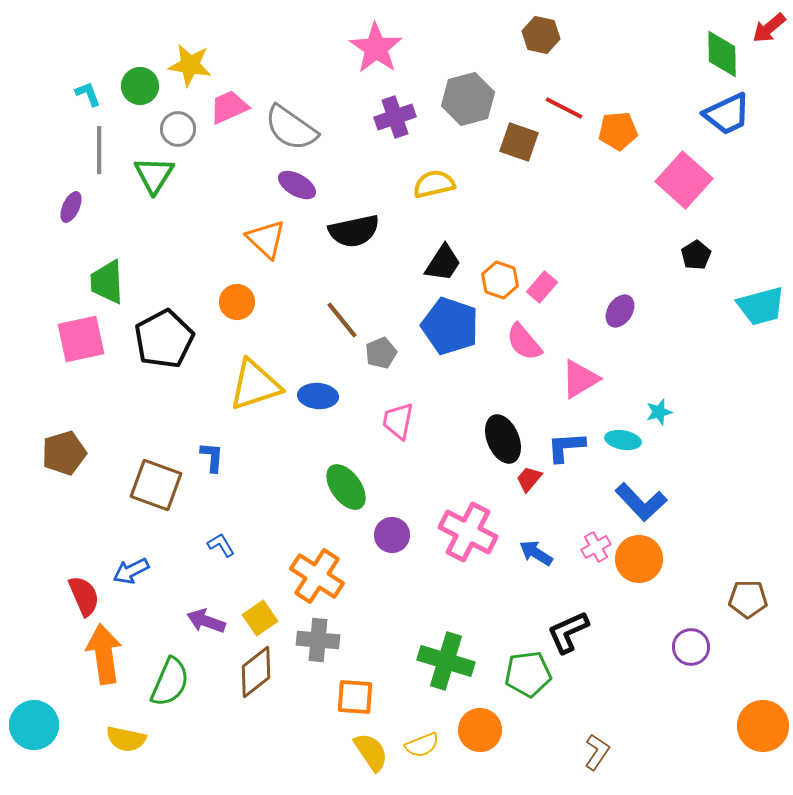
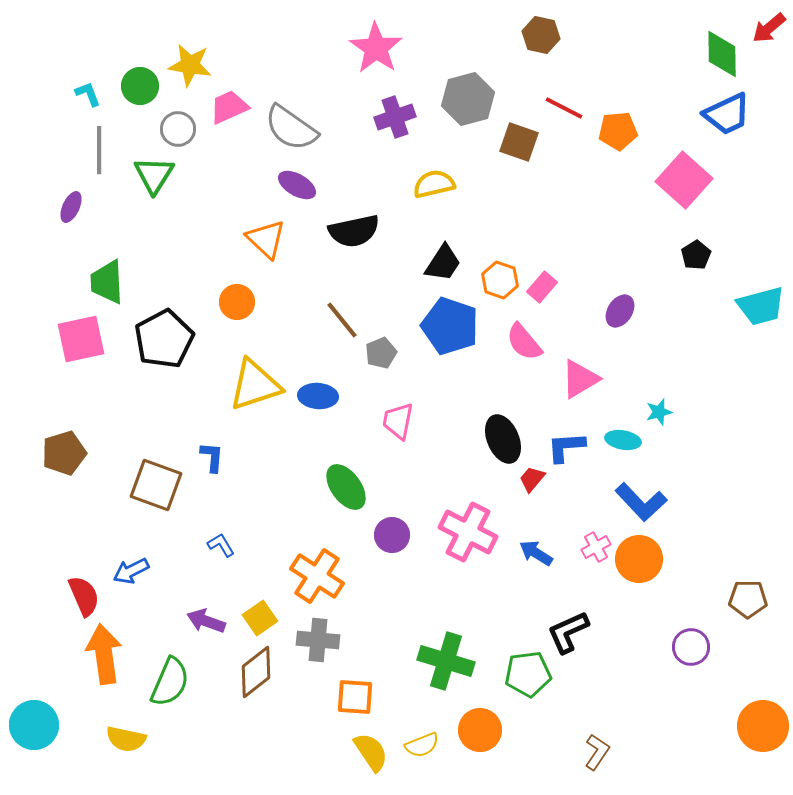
red trapezoid at (529, 479): moved 3 px right
